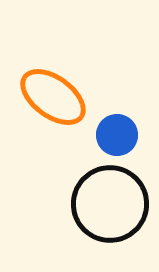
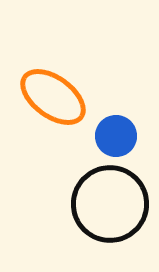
blue circle: moved 1 px left, 1 px down
